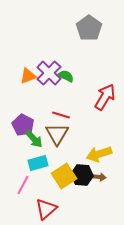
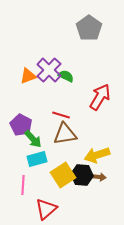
purple cross: moved 3 px up
red arrow: moved 5 px left
purple pentagon: moved 2 px left
brown triangle: moved 8 px right; rotated 50 degrees clockwise
green arrow: moved 1 px left
yellow arrow: moved 2 px left, 1 px down
cyan rectangle: moved 1 px left, 4 px up
yellow square: moved 1 px left, 1 px up
pink line: rotated 24 degrees counterclockwise
